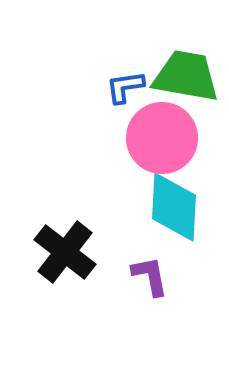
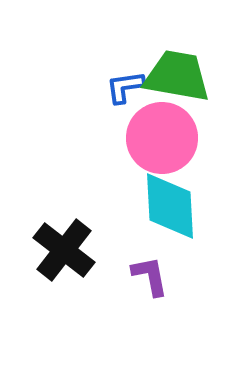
green trapezoid: moved 9 px left
cyan diamond: moved 4 px left, 1 px up; rotated 6 degrees counterclockwise
black cross: moved 1 px left, 2 px up
